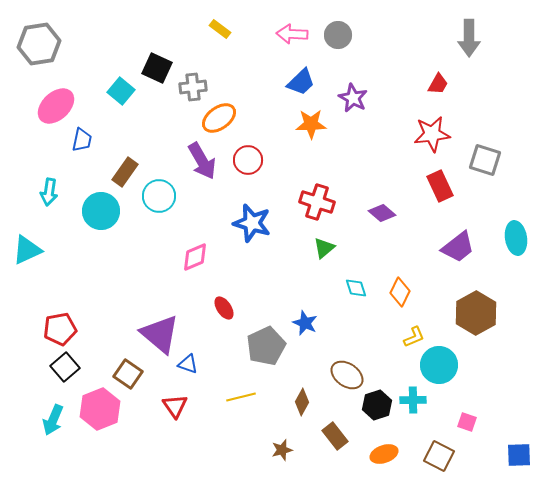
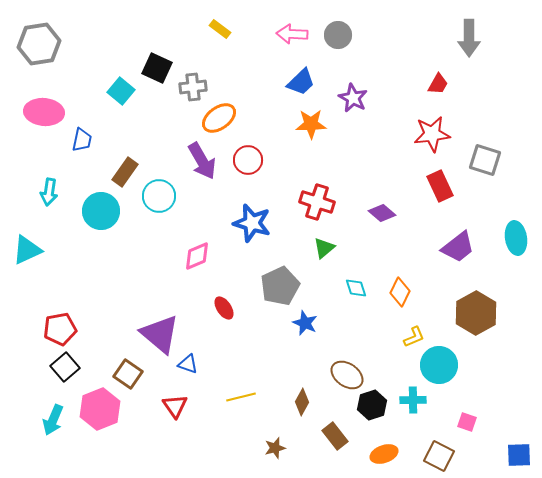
pink ellipse at (56, 106): moved 12 px left, 6 px down; rotated 48 degrees clockwise
pink diamond at (195, 257): moved 2 px right, 1 px up
gray pentagon at (266, 346): moved 14 px right, 60 px up
black hexagon at (377, 405): moved 5 px left
brown star at (282, 450): moved 7 px left, 2 px up
